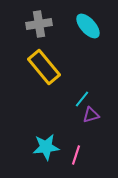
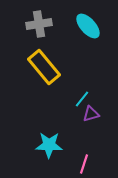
purple triangle: moved 1 px up
cyan star: moved 3 px right, 2 px up; rotated 8 degrees clockwise
pink line: moved 8 px right, 9 px down
